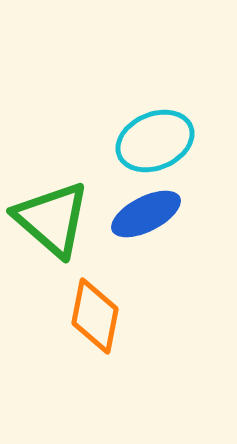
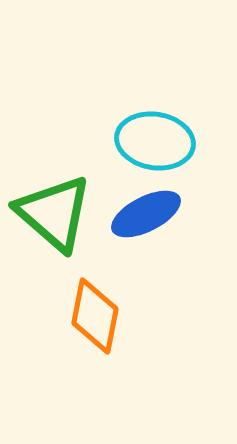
cyan ellipse: rotated 32 degrees clockwise
green triangle: moved 2 px right, 6 px up
